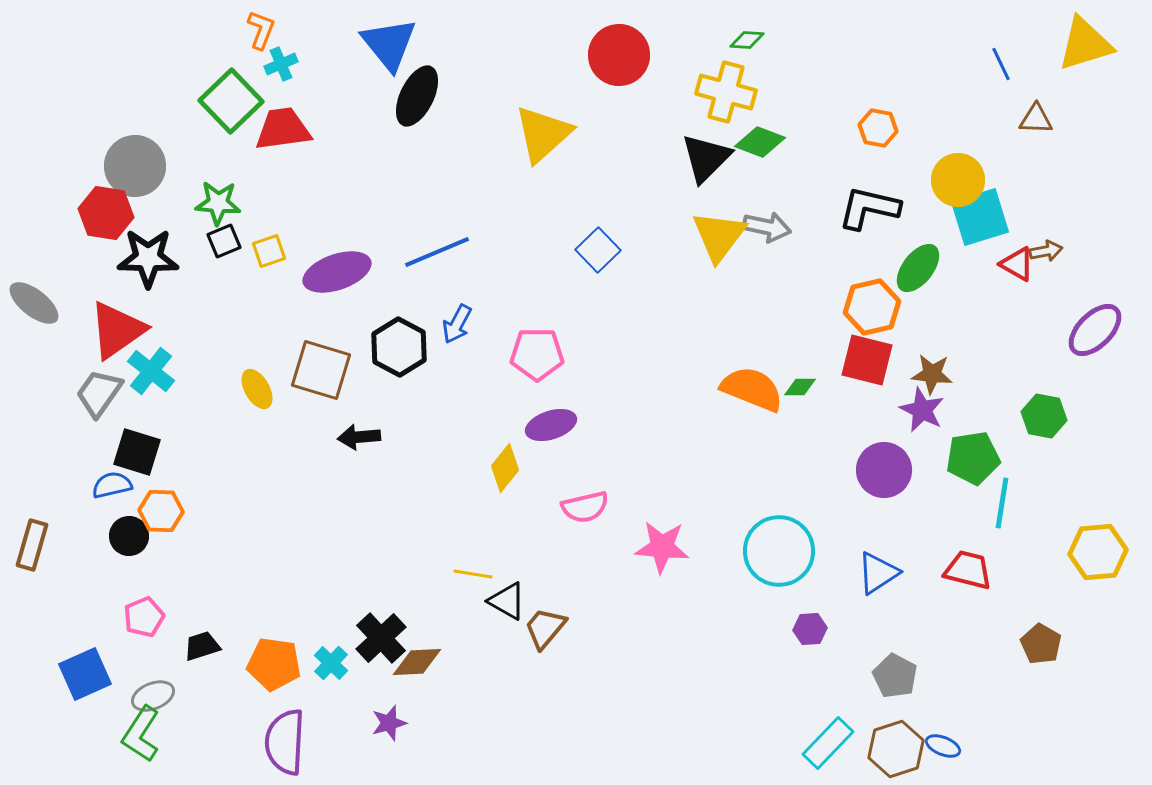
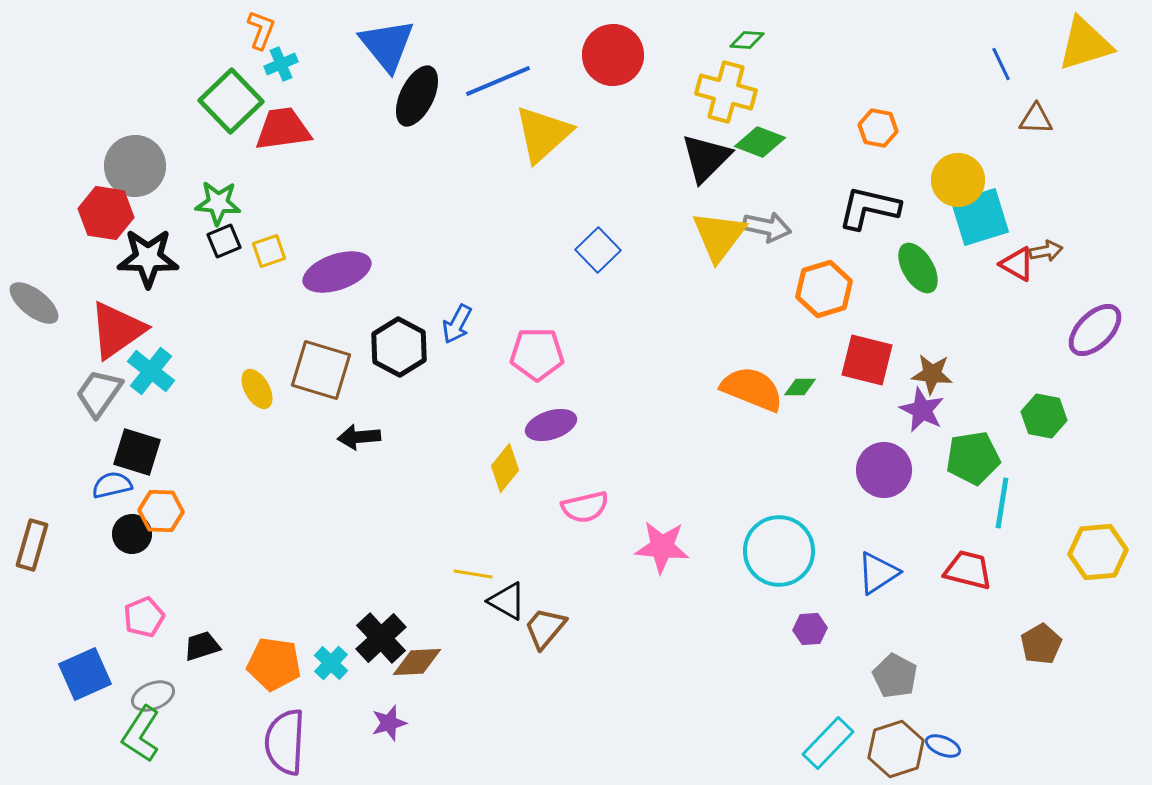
blue triangle at (389, 44): moved 2 px left, 1 px down
red circle at (619, 55): moved 6 px left
blue line at (437, 252): moved 61 px right, 171 px up
green ellipse at (918, 268): rotated 69 degrees counterclockwise
orange hexagon at (872, 307): moved 48 px left, 18 px up; rotated 4 degrees counterclockwise
black circle at (129, 536): moved 3 px right, 2 px up
brown pentagon at (1041, 644): rotated 12 degrees clockwise
